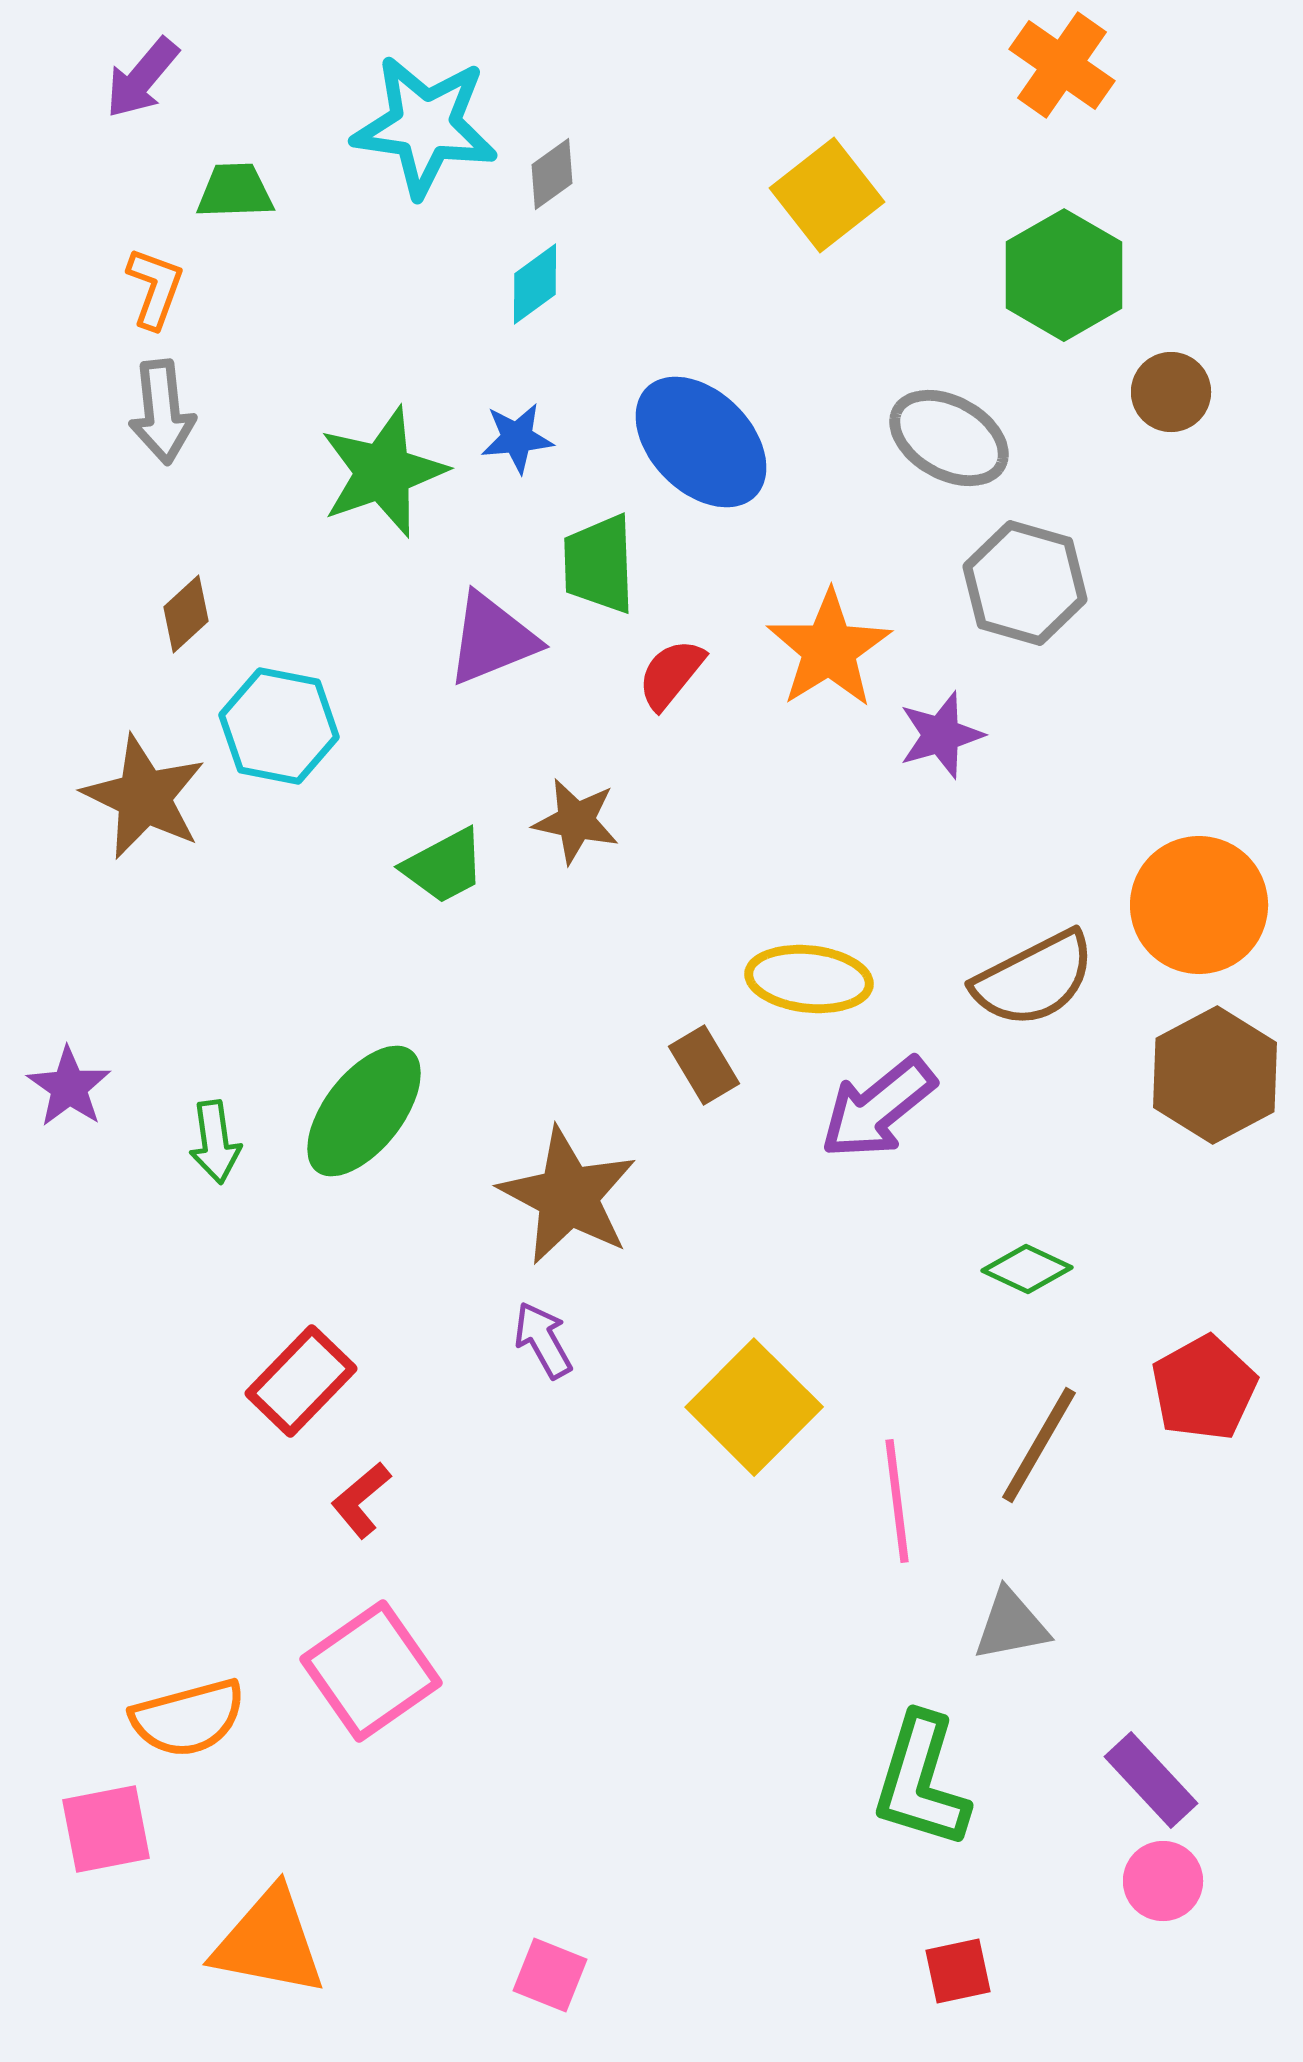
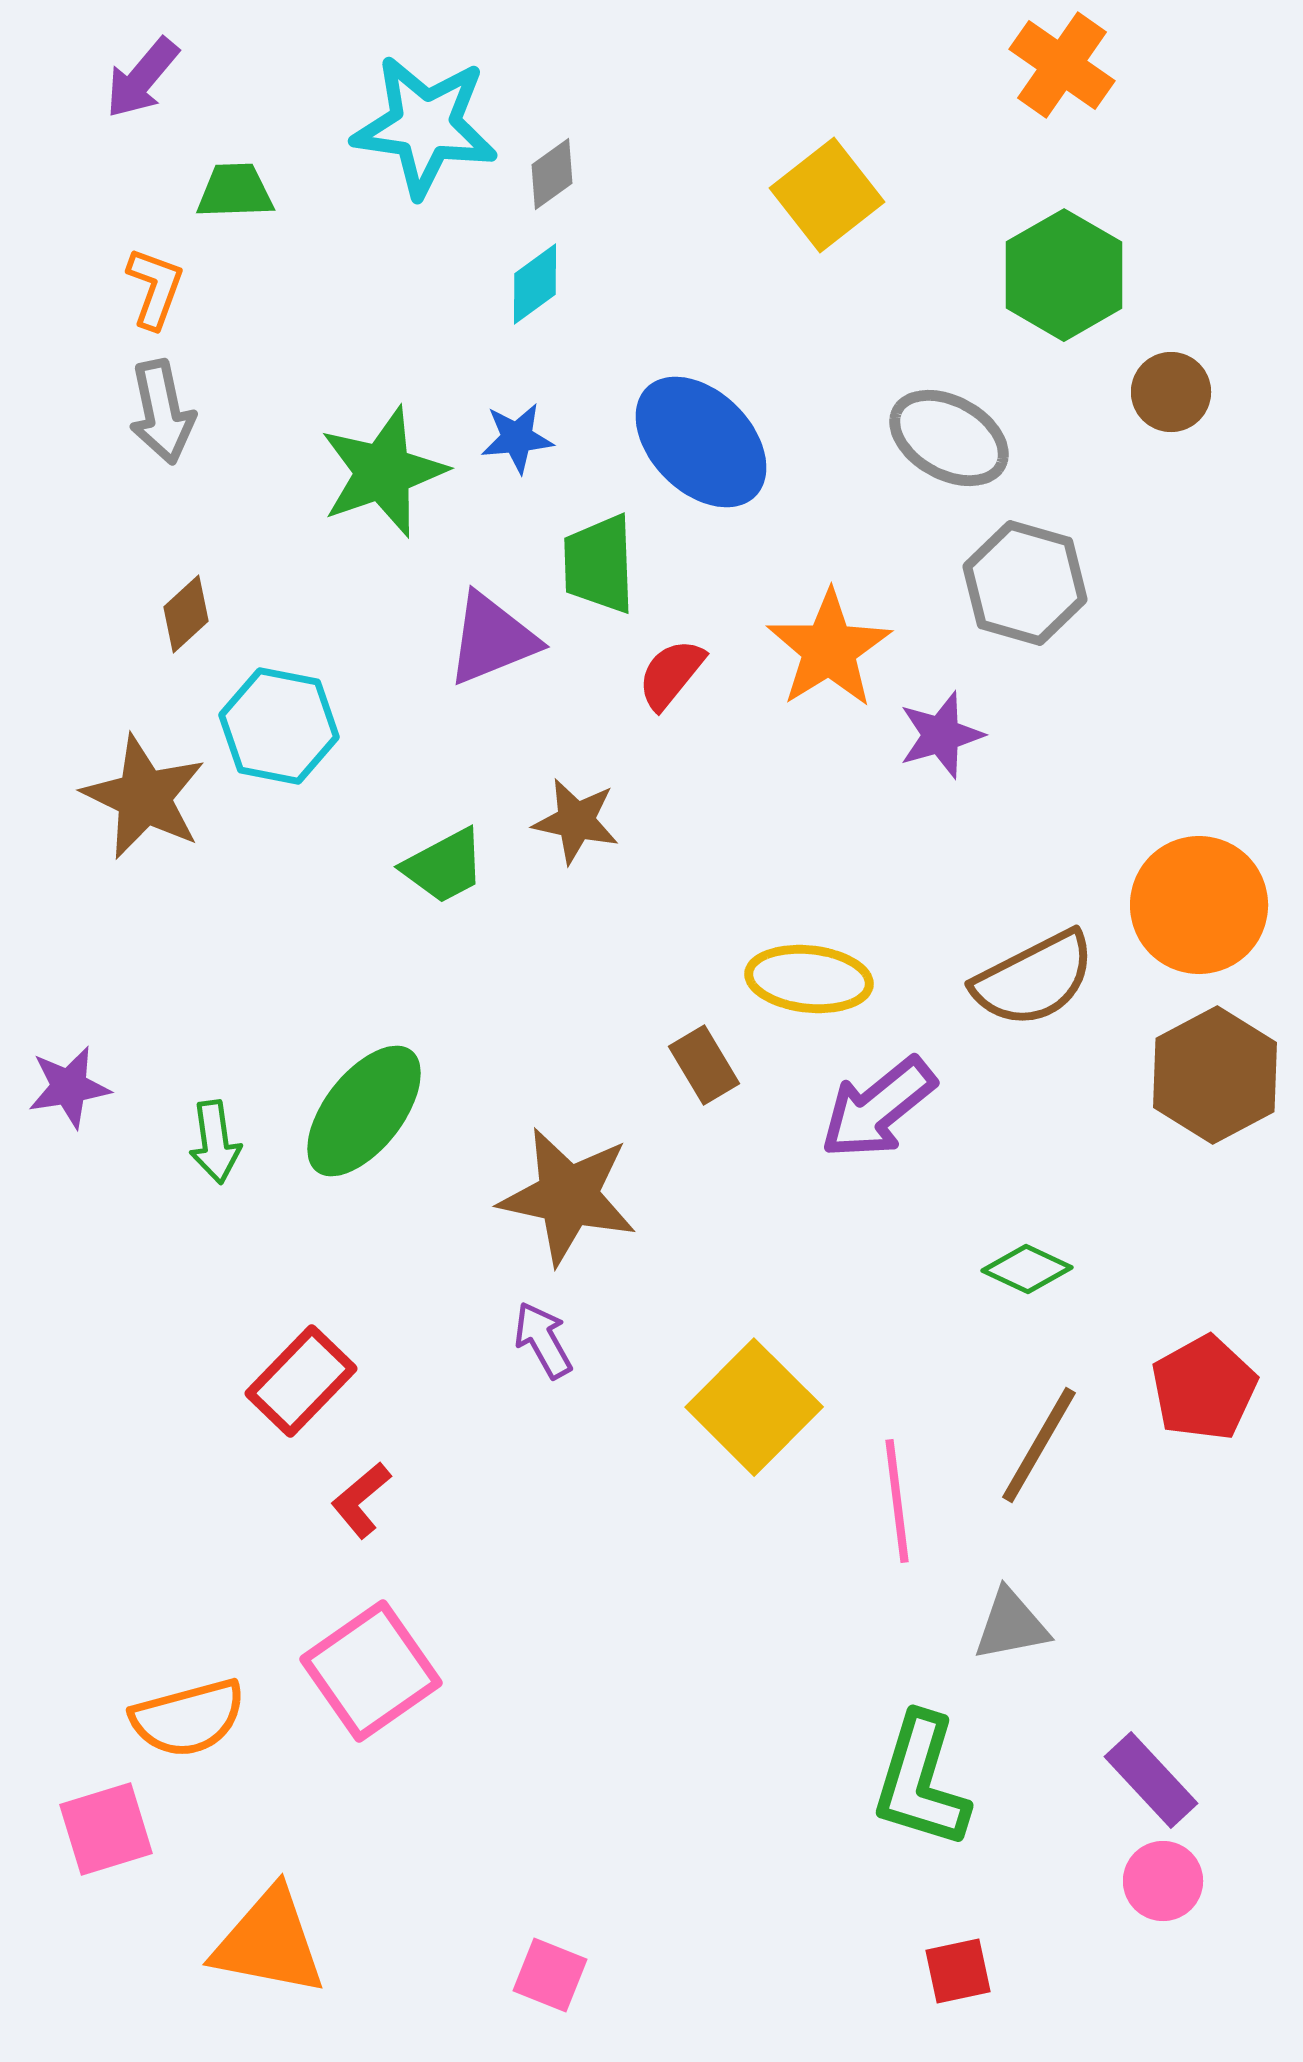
gray arrow at (162, 412): rotated 6 degrees counterclockwise
purple star at (69, 1087): rotated 28 degrees clockwise
brown star at (568, 1196): rotated 16 degrees counterclockwise
pink square at (106, 1829): rotated 6 degrees counterclockwise
